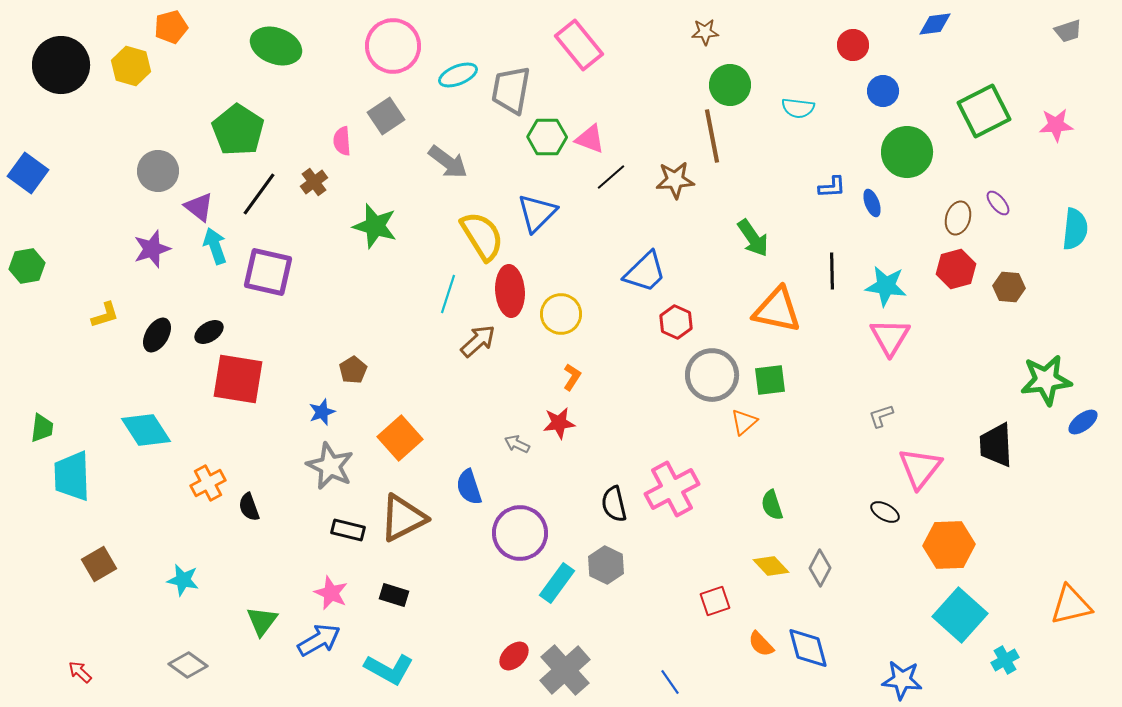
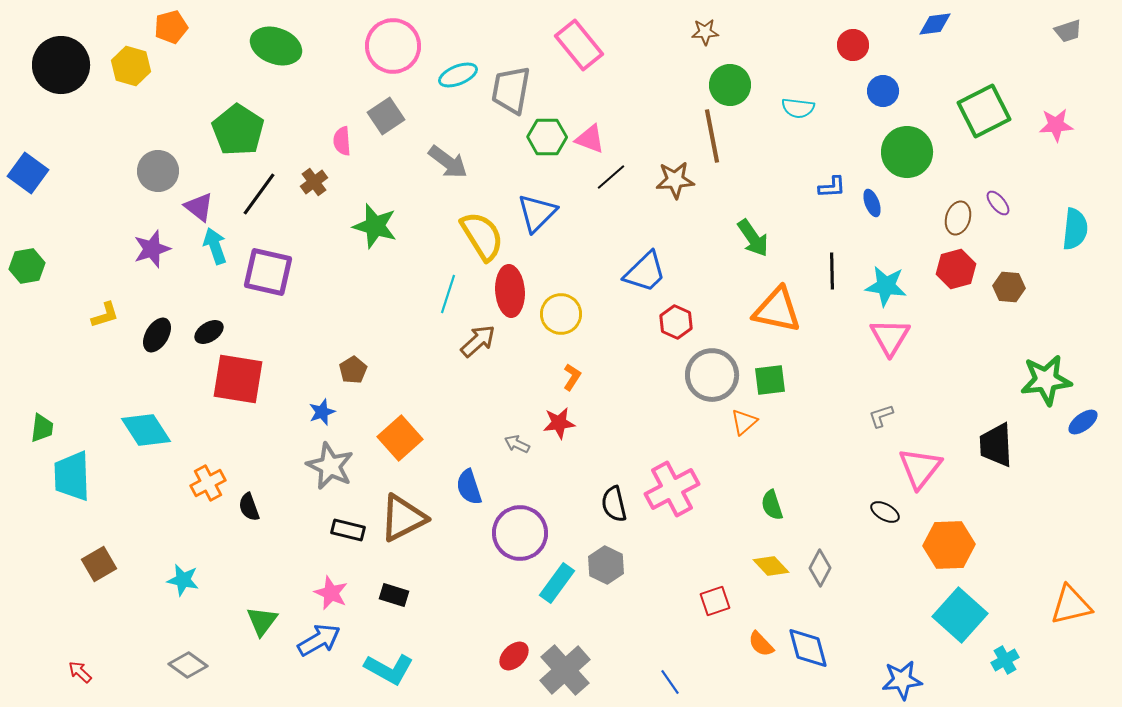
blue star at (902, 680): rotated 12 degrees counterclockwise
